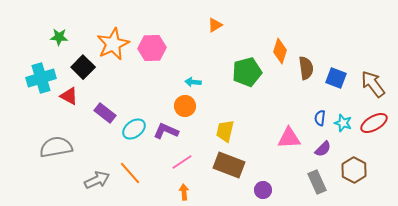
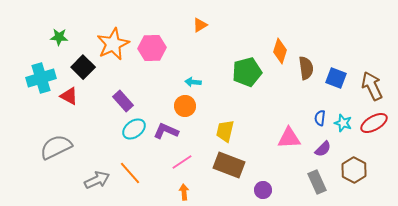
orange triangle: moved 15 px left
brown arrow: moved 1 px left, 2 px down; rotated 12 degrees clockwise
purple rectangle: moved 18 px right, 12 px up; rotated 10 degrees clockwise
gray semicircle: rotated 16 degrees counterclockwise
